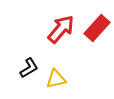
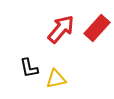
black L-shape: rotated 110 degrees clockwise
